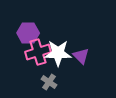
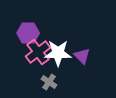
pink cross: rotated 20 degrees counterclockwise
purple triangle: moved 1 px right
